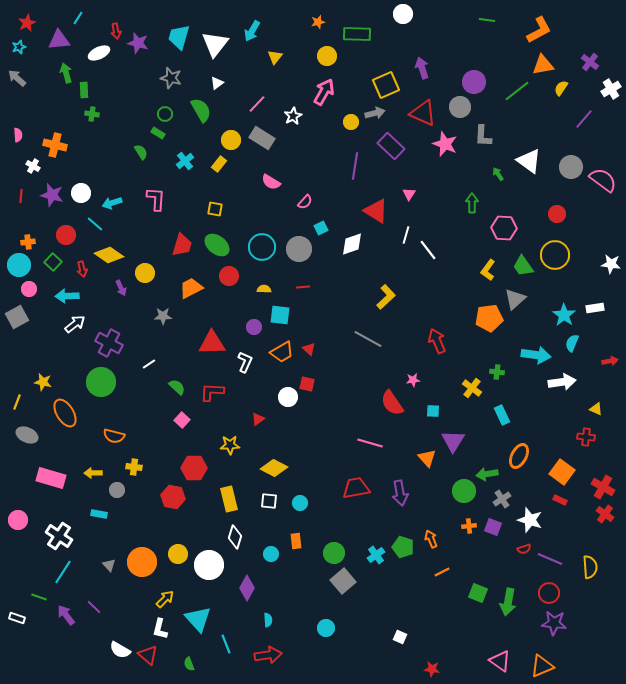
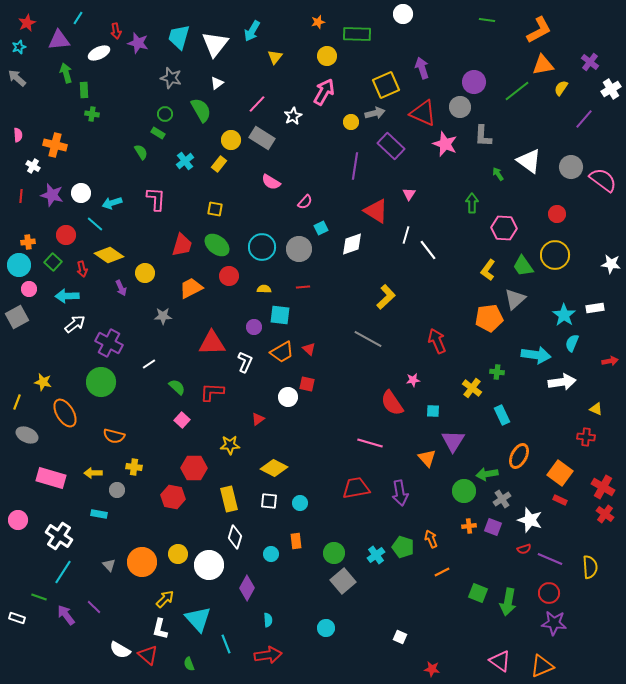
orange square at (562, 472): moved 2 px left, 1 px down
